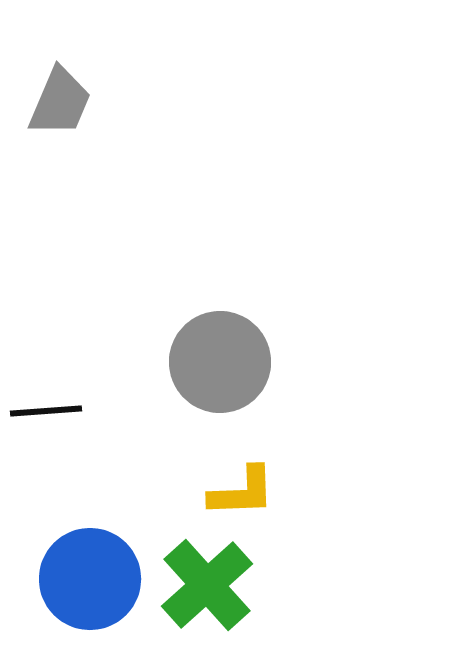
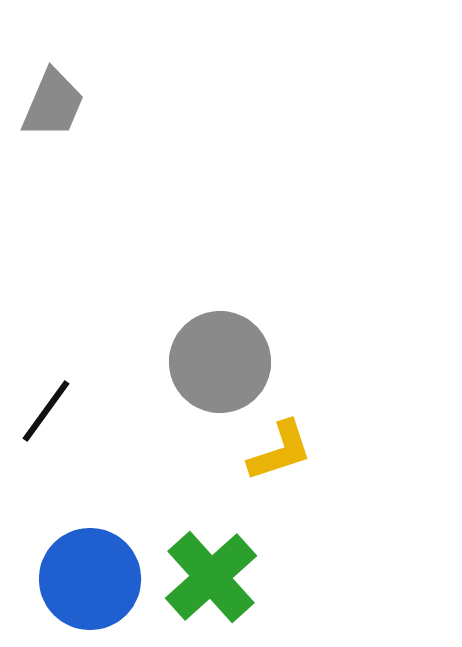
gray trapezoid: moved 7 px left, 2 px down
black line: rotated 50 degrees counterclockwise
yellow L-shape: moved 38 px right, 41 px up; rotated 16 degrees counterclockwise
green cross: moved 4 px right, 8 px up
